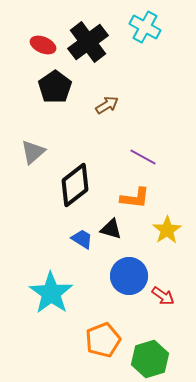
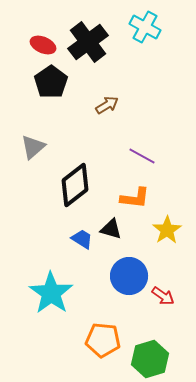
black pentagon: moved 4 px left, 5 px up
gray triangle: moved 5 px up
purple line: moved 1 px left, 1 px up
orange pentagon: rotated 28 degrees clockwise
